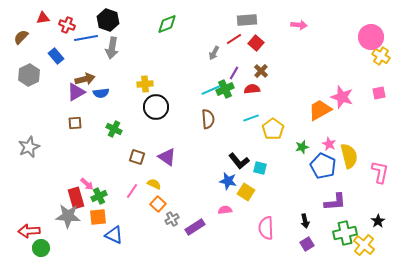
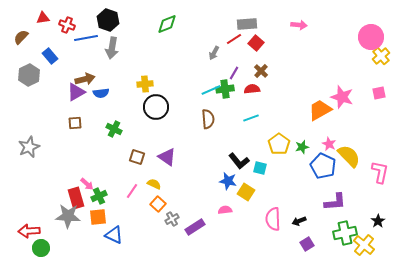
gray rectangle at (247, 20): moved 4 px down
blue rectangle at (56, 56): moved 6 px left
yellow cross at (381, 56): rotated 18 degrees clockwise
green cross at (225, 89): rotated 18 degrees clockwise
yellow pentagon at (273, 129): moved 6 px right, 15 px down
yellow semicircle at (349, 156): rotated 30 degrees counterclockwise
black arrow at (305, 221): moved 6 px left; rotated 80 degrees clockwise
pink semicircle at (266, 228): moved 7 px right, 9 px up
